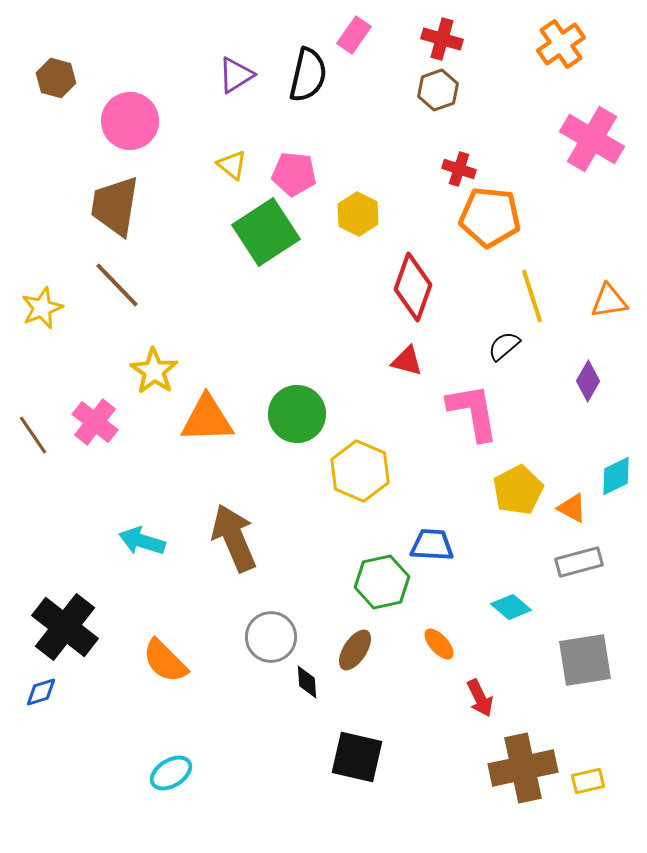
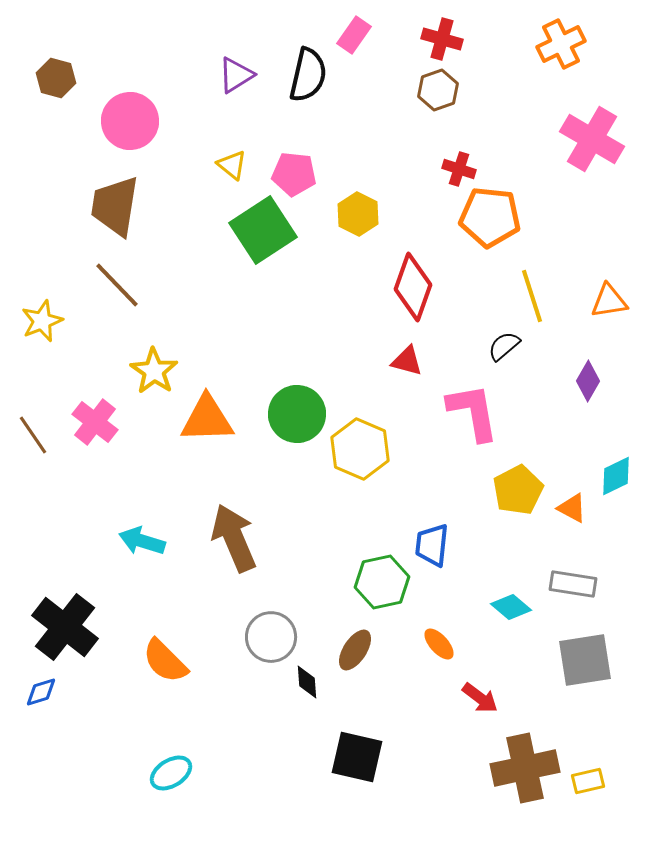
orange cross at (561, 44): rotated 9 degrees clockwise
green square at (266, 232): moved 3 px left, 2 px up
yellow star at (42, 308): moved 13 px down
yellow hexagon at (360, 471): moved 22 px up
blue trapezoid at (432, 545): rotated 87 degrees counterclockwise
gray rectangle at (579, 562): moved 6 px left, 22 px down; rotated 24 degrees clockwise
red arrow at (480, 698): rotated 27 degrees counterclockwise
brown cross at (523, 768): moved 2 px right
